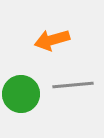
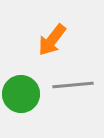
orange arrow: rotated 36 degrees counterclockwise
